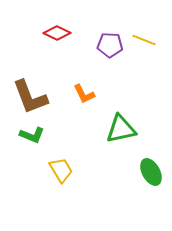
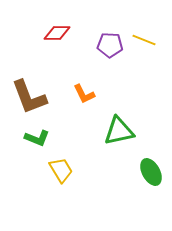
red diamond: rotated 24 degrees counterclockwise
brown L-shape: moved 1 px left
green triangle: moved 2 px left, 2 px down
green L-shape: moved 5 px right, 3 px down
